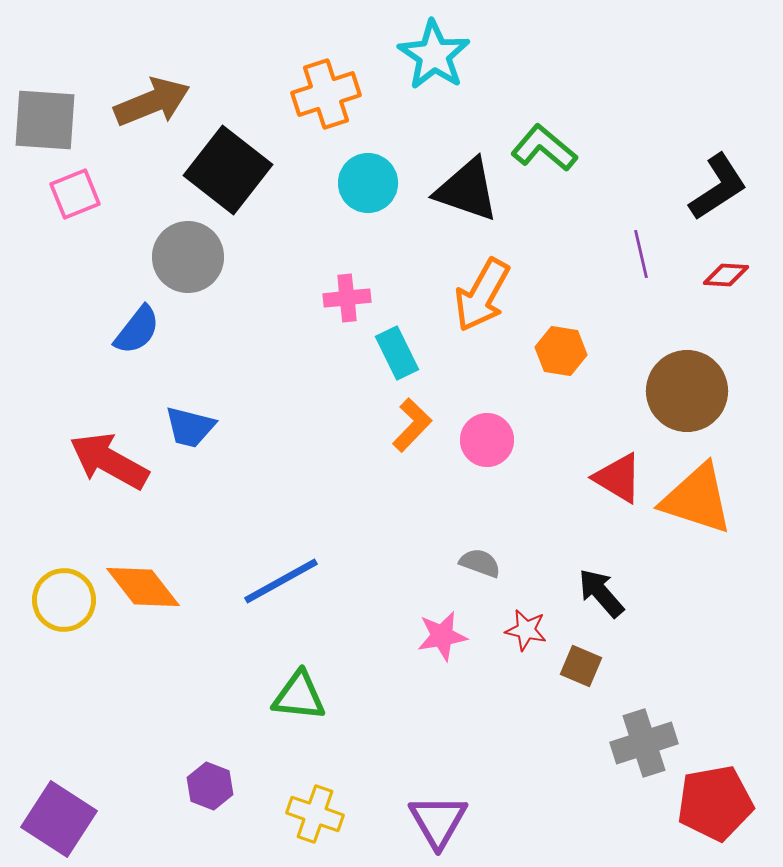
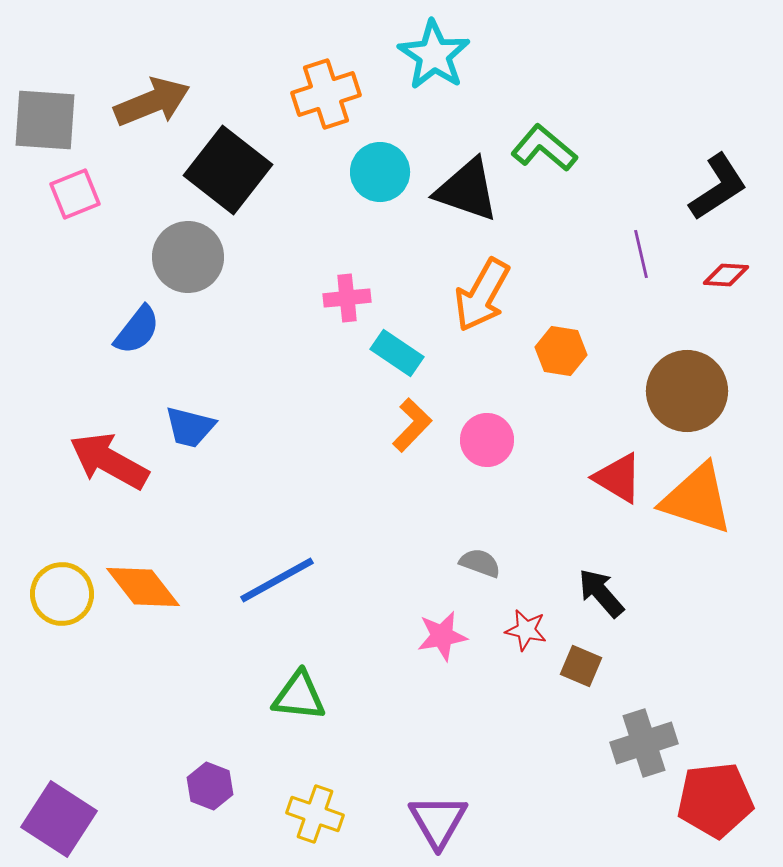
cyan circle: moved 12 px right, 11 px up
cyan rectangle: rotated 30 degrees counterclockwise
blue line: moved 4 px left, 1 px up
yellow circle: moved 2 px left, 6 px up
red pentagon: moved 3 px up; rotated 4 degrees clockwise
